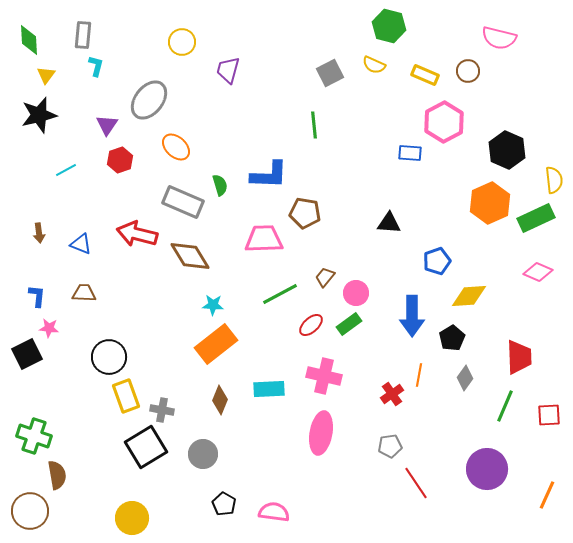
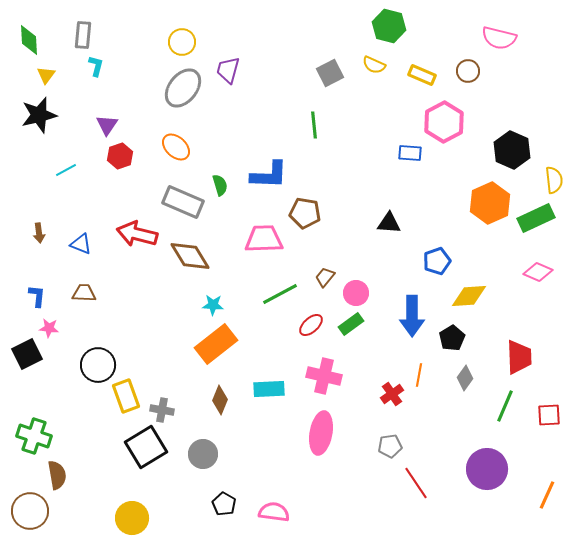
yellow rectangle at (425, 75): moved 3 px left
gray ellipse at (149, 100): moved 34 px right, 12 px up
black hexagon at (507, 150): moved 5 px right
red hexagon at (120, 160): moved 4 px up
green rectangle at (349, 324): moved 2 px right
black circle at (109, 357): moved 11 px left, 8 px down
